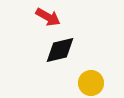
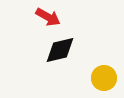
yellow circle: moved 13 px right, 5 px up
